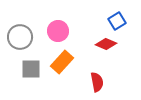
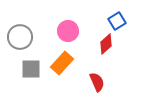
pink circle: moved 10 px right
red diamond: rotated 65 degrees counterclockwise
orange rectangle: moved 1 px down
red semicircle: rotated 12 degrees counterclockwise
